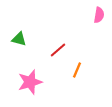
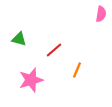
pink semicircle: moved 2 px right, 1 px up
red line: moved 4 px left
pink star: moved 1 px right, 2 px up
